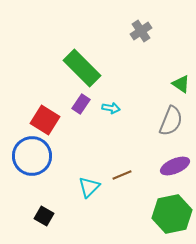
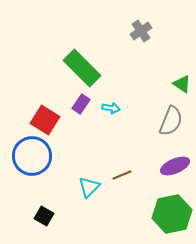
green triangle: moved 1 px right
